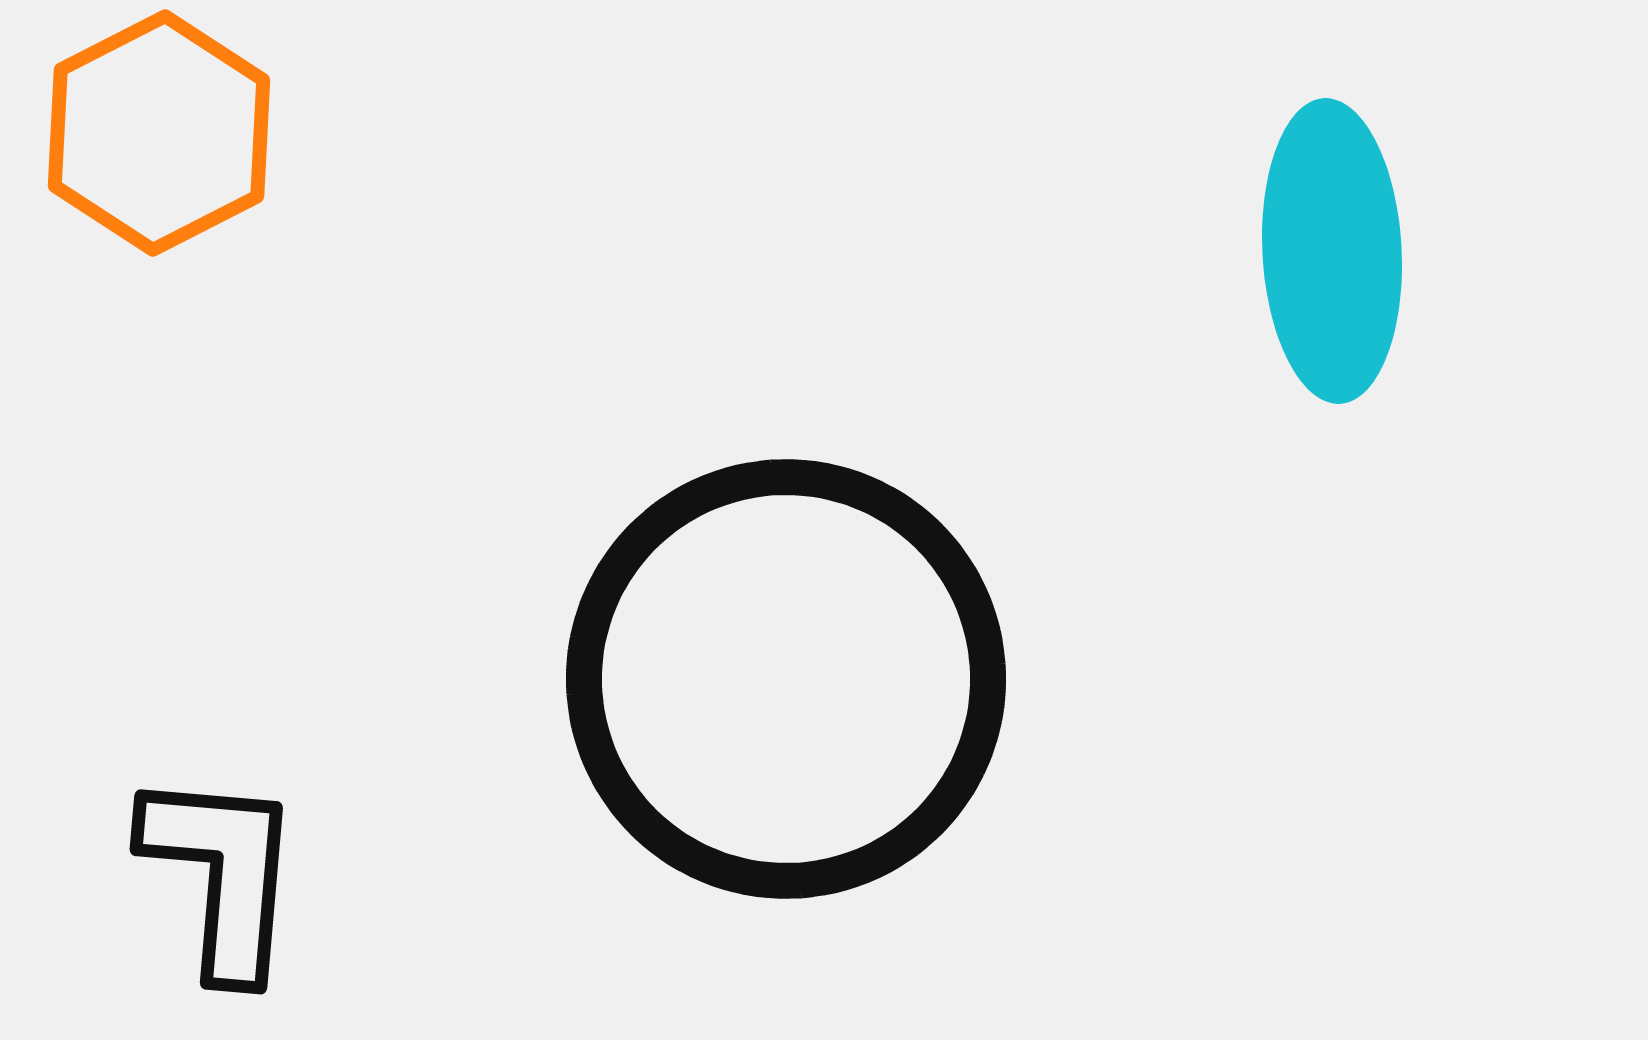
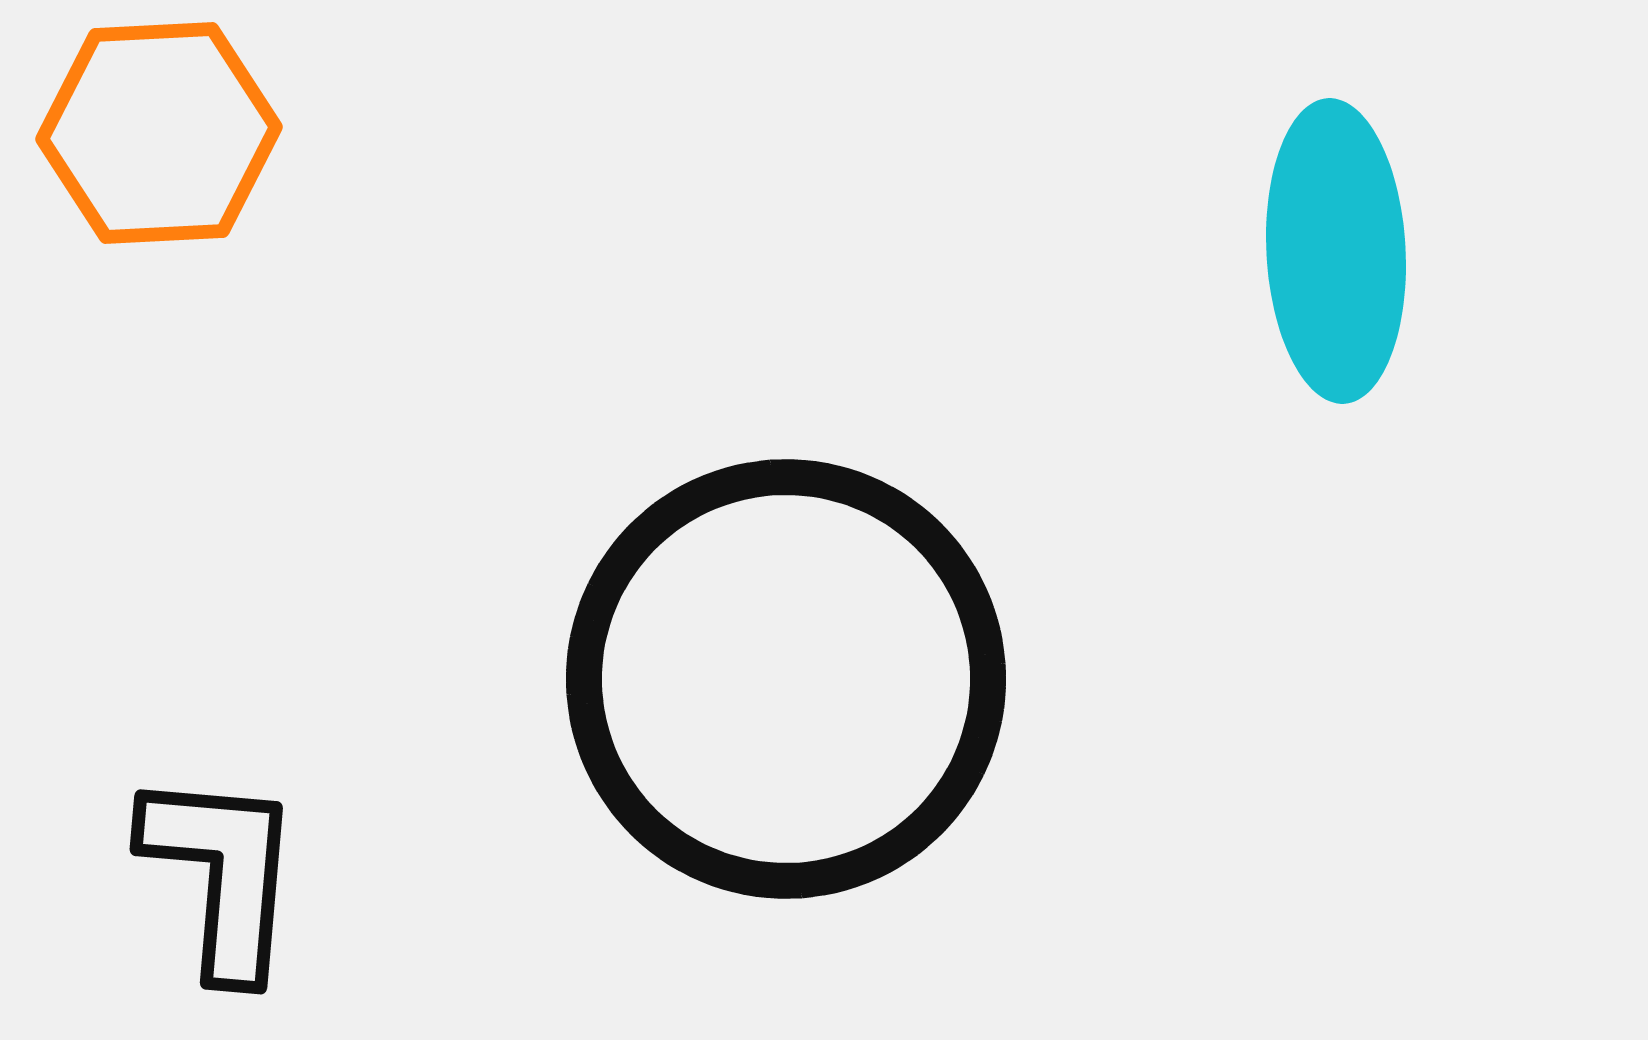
orange hexagon: rotated 24 degrees clockwise
cyan ellipse: moved 4 px right
